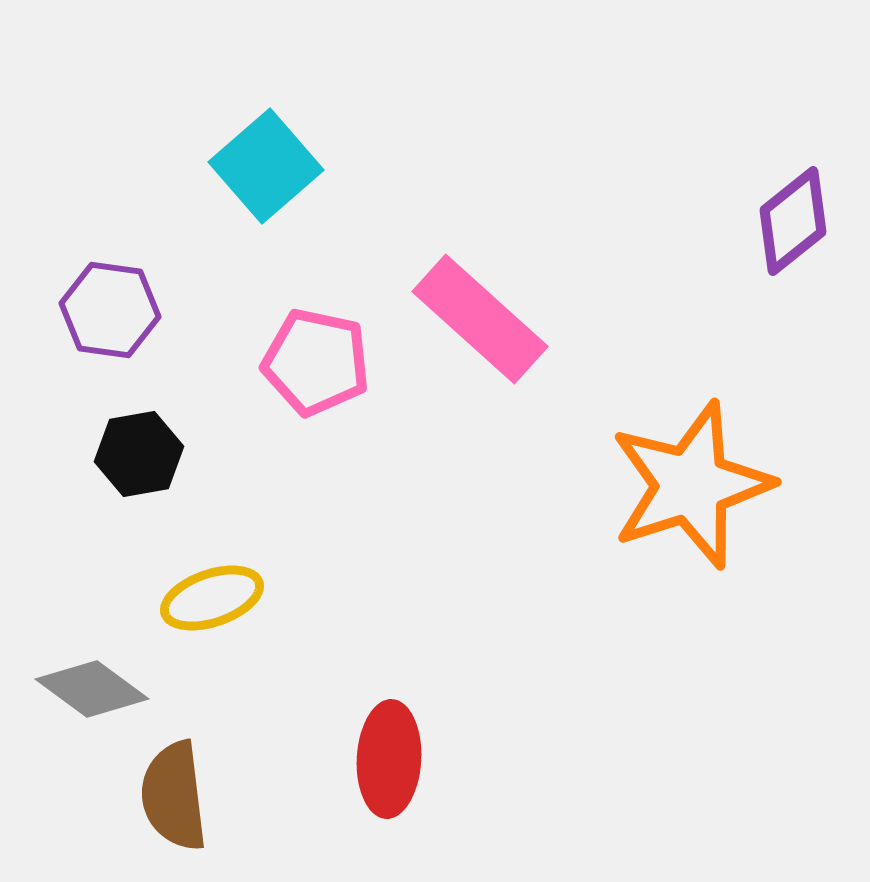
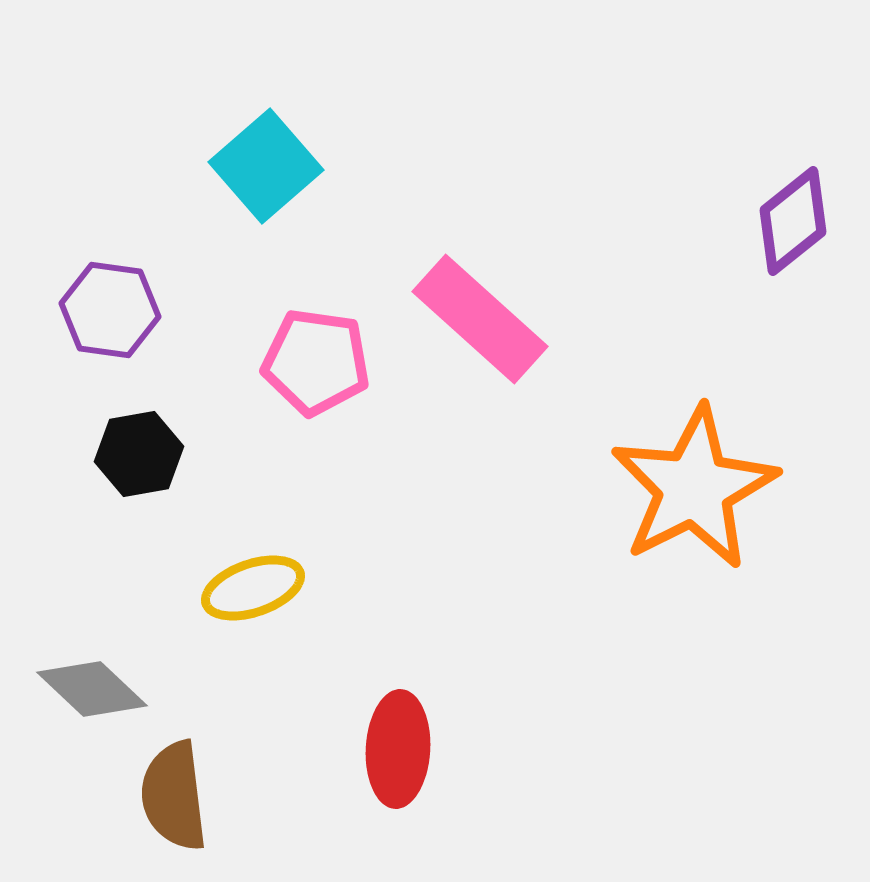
pink pentagon: rotated 4 degrees counterclockwise
orange star: moved 3 px right, 3 px down; rotated 9 degrees counterclockwise
yellow ellipse: moved 41 px right, 10 px up
gray diamond: rotated 7 degrees clockwise
red ellipse: moved 9 px right, 10 px up
